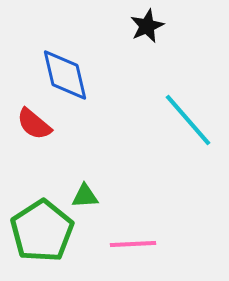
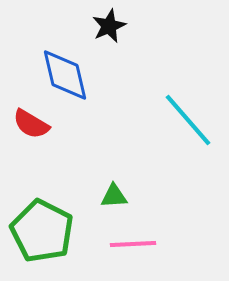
black star: moved 38 px left
red semicircle: moved 3 px left; rotated 9 degrees counterclockwise
green triangle: moved 29 px right
green pentagon: rotated 12 degrees counterclockwise
